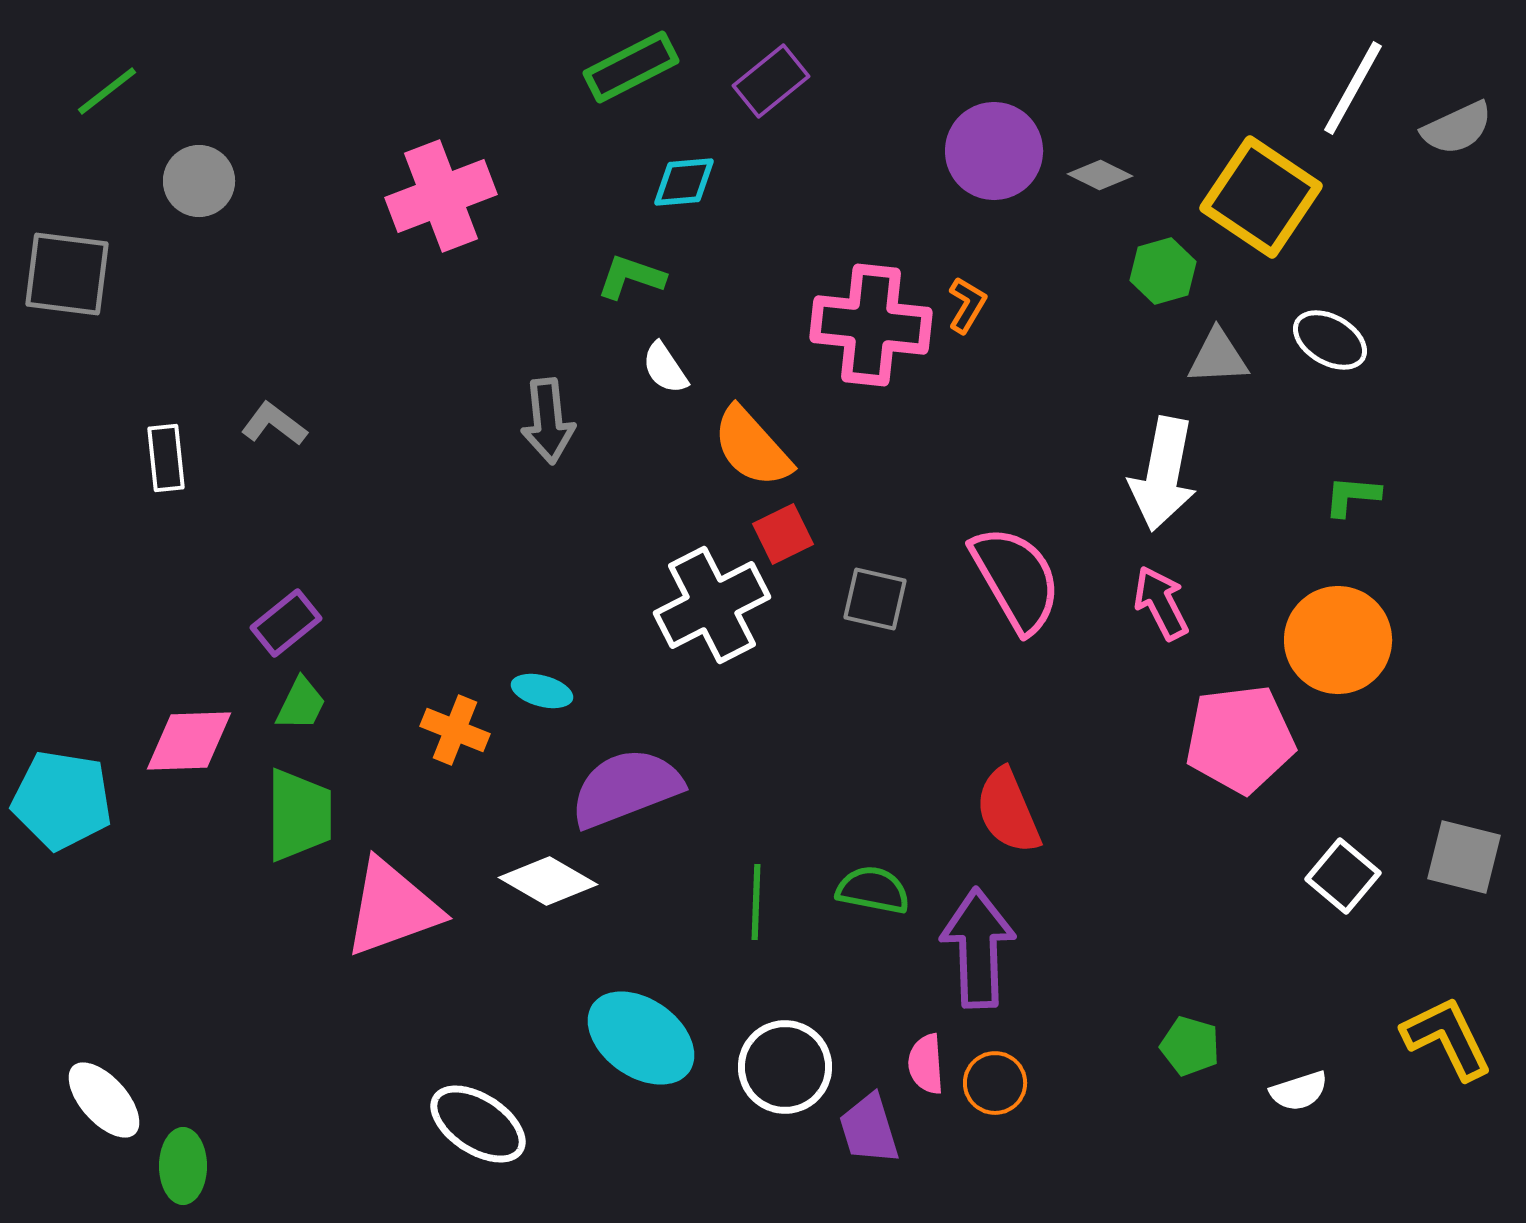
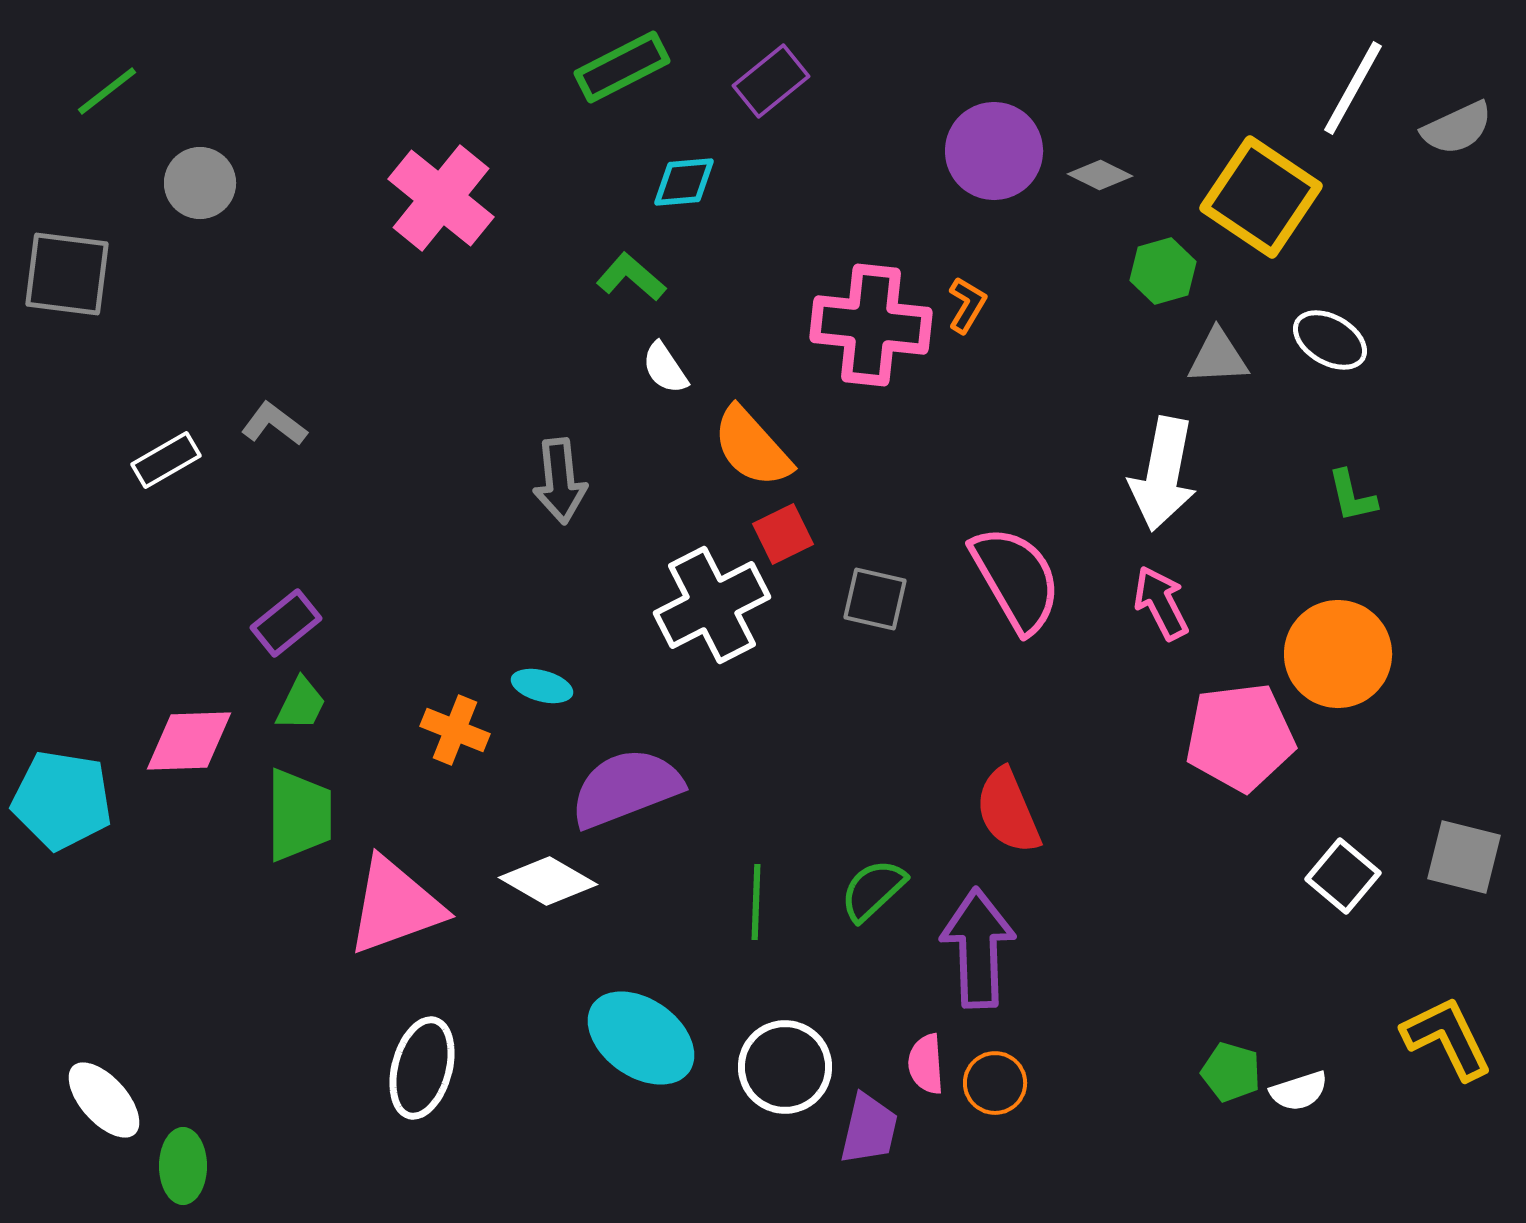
green rectangle at (631, 67): moved 9 px left
gray circle at (199, 181): moved 1 px right, 2 px down
pink cross at (441, 196): moved 2 px down; rotated 30 degrees counterclockwise
green L-shape at (631, 277): rotated 22 degrees clockwise
gray arrow at (548, 421): moved 12 px right, 60 px down
white rectangle at (166, 458): moved 2 px down; rotated 66 degrees clockwise
green L-shape at (1352, 496): rotated 108 degrees counterclockwise
orange circle at (1338, 640): moved 14 px down
cyan ellipse at (542, 691): moved 5 px up
pink pentagon at (1240, 739): moved 2 px up
green semicircle at (873, 890): rotated 54 degrees counterclockwise
pink triangle at (392, 908): moved 3 px right, 2 px up
green pentagon at (1190, 1046): moved 41 px right, 26 px down
white ellipse at (478, 1124): moved 56 px left, 56 px up; rotated 72 degrees clockwise
purple trapezoid at (869, 1129): rotated 150 degrees counterclockwise
